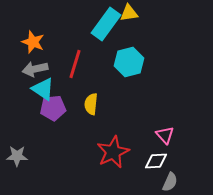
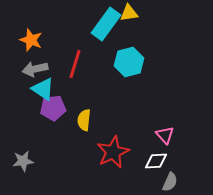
orange star: moved 2 px left, 2 px up
yellow semicircle: moved 7 px left, 16 px down
gray star: moved 6 px right, 5 px down; rotated 10 degrees counterclockwise
